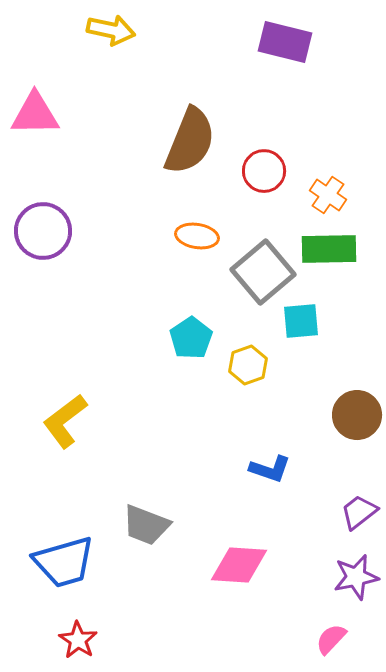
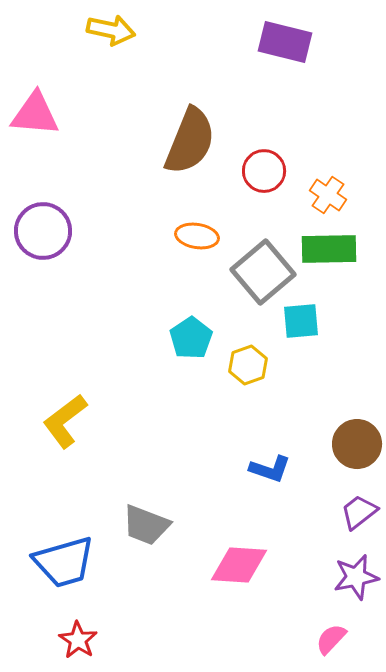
pink triangle: rotated 6 degrees clockwise
brown circle: moved 29 px down
